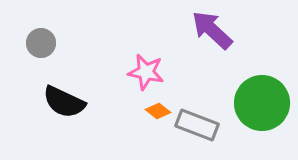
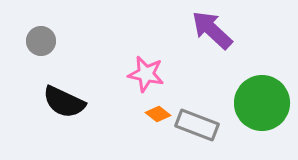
gray circle: moved 2 px up
pink star: moved 2 px down
orange diamond: moved 3 px down
